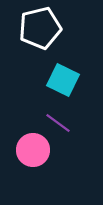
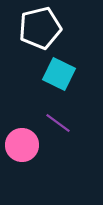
cyan square: moved 4 px left, 6 px up
pink circle: moved 11 px left, 5 px up
